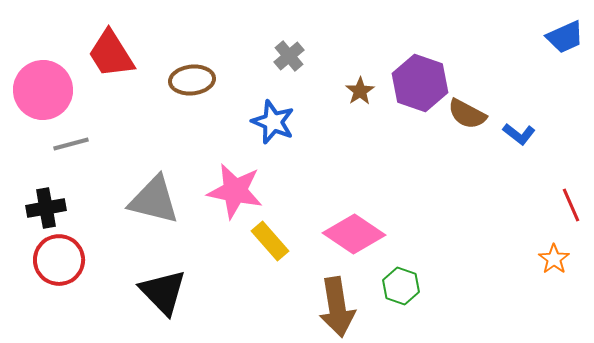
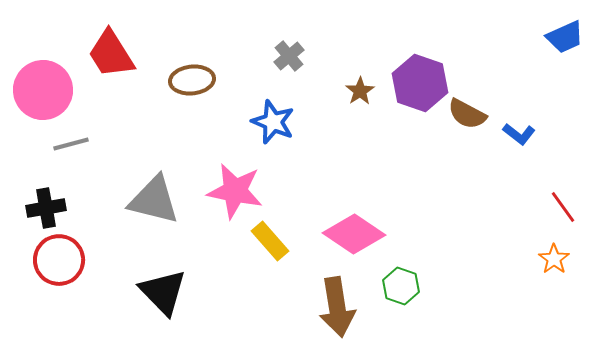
red line: moved 8 px left, 2 px down; rotated 12 degrees counterclockwise
